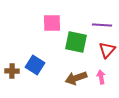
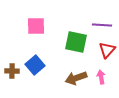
pink square: moved 16 px left, 3 px down
blue square: rotated 18 degrees clockwise
